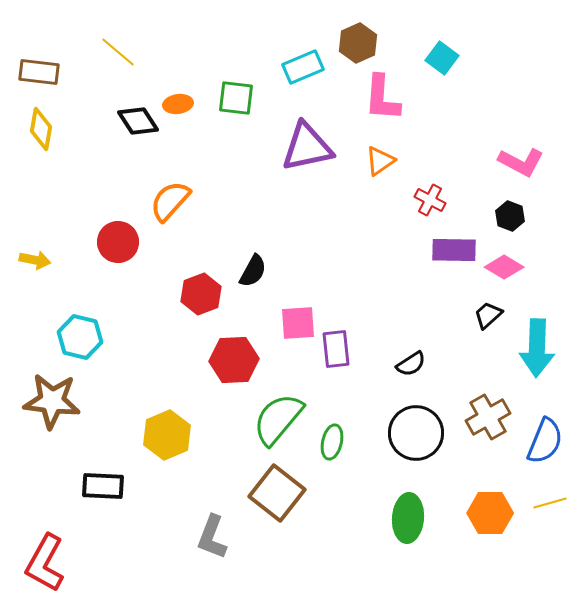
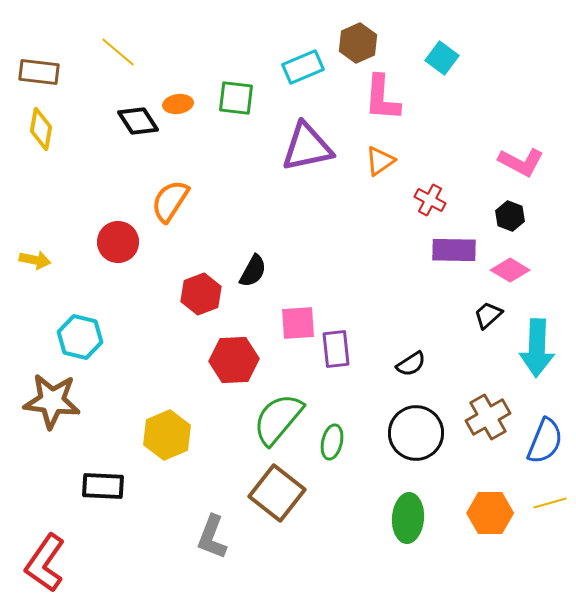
orange semicircle at (170, 201): rotated 9 degrees counterclockwise
pink diamond at (504, 267): moved 6 px right, 3 px down
red L-shape at (45, 563): rotated 6 degrees clockwise
